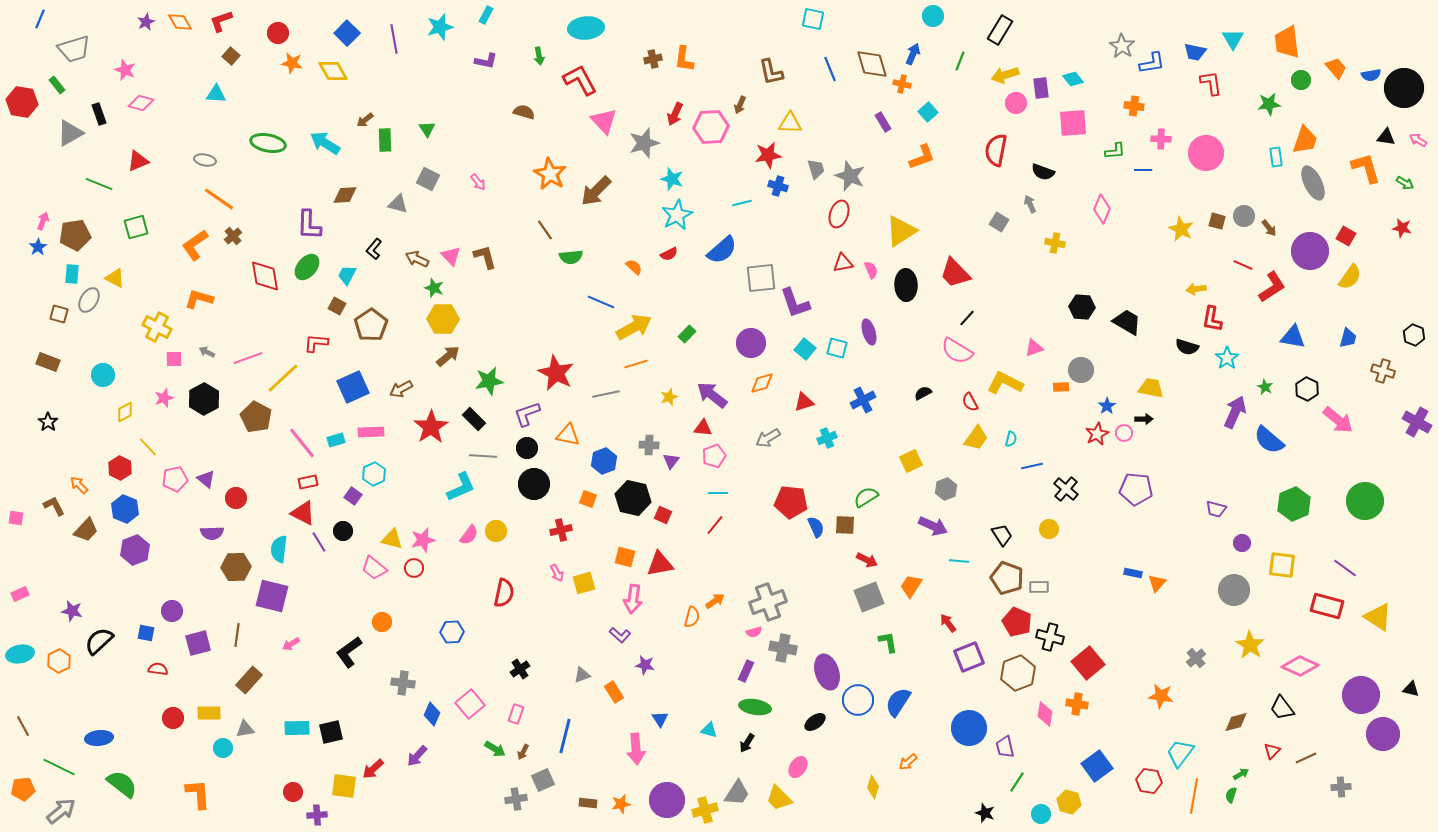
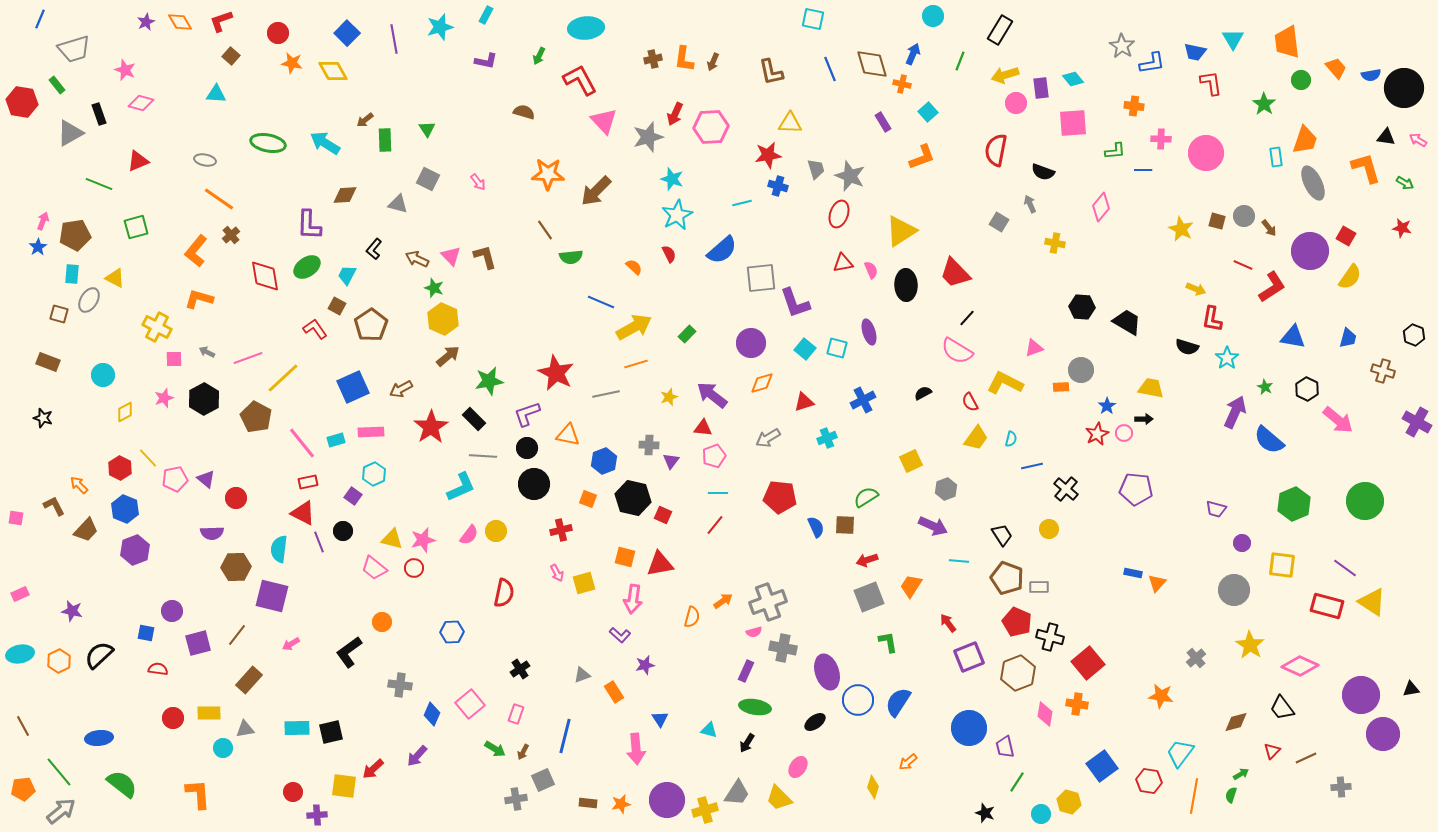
green arrow at (539, 56): rotated 36 degrees clockwise
green star at (1269, 104): moved 5 px left; rotated 30 degrees counterclockwise
brown arrow at (740, 105): moved 27 px left, 43 px up
gray star at (644, 143): moved 4 px right, 6 px up
orange star at (550, 174): moved 2 px left; rotated 28 degrees counterclockwise
pink diamond at (1102, 209): moved 1 px left, 2 px up; rotated 16 degrees clockwise
brown cross at (233, 236): moved 2 px left, 1 px up
orange L-shape at (195, 245): moved 1 px right, 6 px down; rotated 16 degrees counterclockwise
red semicircle at (669, 254): rotated 90 degrees counterclockwise
green ellipse at (307, 267): rotated 16 degrees clockwise
yellow arrow at (1196, 289): rotated 150 degrees counterclockwise
yellow hexagon at (443, 319): rotated 24 degrees clockwise
red L-shape at (316, 343): moved 1 px left, 14 px up; rotated 50 degrees clockwise
black star at (48, 422): moved 5 px left, 4 px up; rotated 18 degrees counterclockwise
yellow line at (148, 447): moved 11 px down
red pentagon at (791, 502): moved 11 px left, 5 px up
purple line at (319, 542): rotated 10 degrees clockwise
red arrow at (867, 560): rotated 135 degrees clockwise
orange arrow at (715, 601): moved 8 px right
yellow triangle at (1378, 617): moved 6 px left, 15 px up
brown line at (237, 635): rotated 30 degrees clockwise
black semicircle at (99, 641): moved 14 px down
purple star at (645, 665): rotated 24 degrees counterclockwise
gray cross at (403, 683): moved 3 px left, 2 px down
black triangle at (1411, 689): rotated 24 degrees counterclockwise
blue square at (1097, 766): moved 5 px right
green line at (59, 767): moved 5 px down; rotated 24 degrees clockwise
